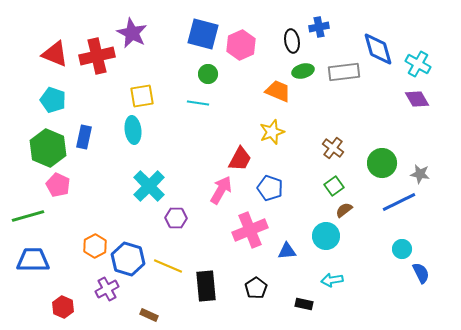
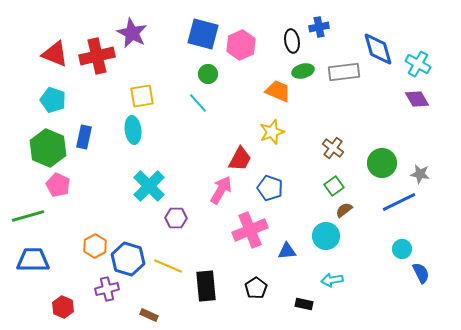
cyan line at (198, 103): rotated 40 degrees clockwise
purple cross at (107, 289): rotated 15 degrees clockwise
